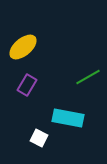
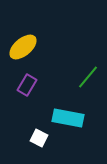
green line: rotated 20 degrees counterclockwise
